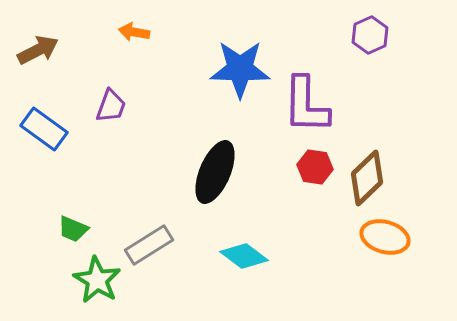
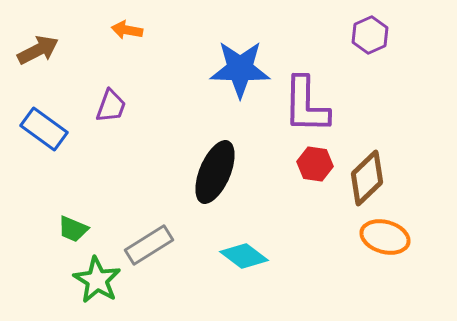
orange arrow: moved 7 px left, 2 px up
red hexagon: moved 3 px up
